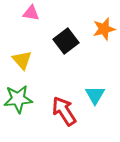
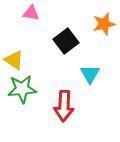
orange star: moved 5 px up
yellow triangle: moved 8 px left; rotated 15 degrees counterclockwise
cyan triangle: moved 5 px left, 21 px up
green star: moved 4 px right, 10 px up
red arrow: moved 5 px up; rotated 144 degrees counterclockwise
